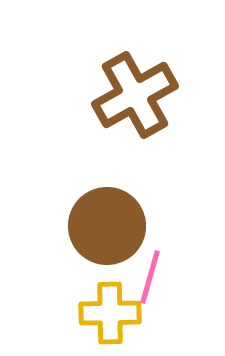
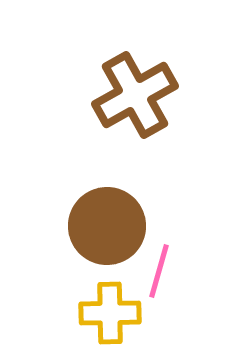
pink line: moved 9 px right, 6 px up
